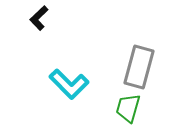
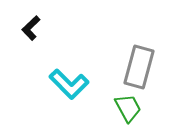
black L-shape: moved 8 px left, 10 px down
green trapezoid: rotated 136 degrees clockwise
